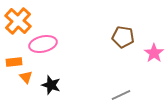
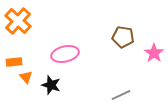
pink ellipse: moved 22 px right, 10 px down
